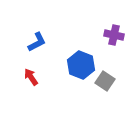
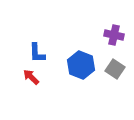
blue L-shape: moved 11 px down; rotated 115 degrees clockwise
red arrow: rotated 12 degrees counterclockwise
gray square: moved 10 px right, 12 px up
